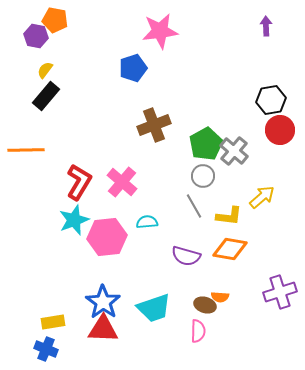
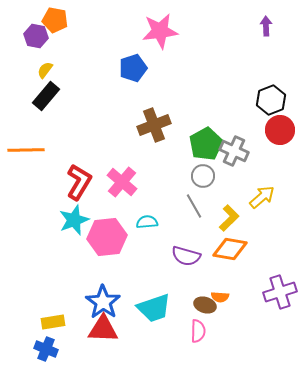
black hexagon: rotated 12 degrees counterclockwise
gray cross: rotated 16 degrees counterclockwise
yellow L-shape: moved 2 px down; rotated 52 degrees counterclockwise
